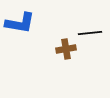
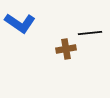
blue L-shape: rotated 24 degrees clockwise
